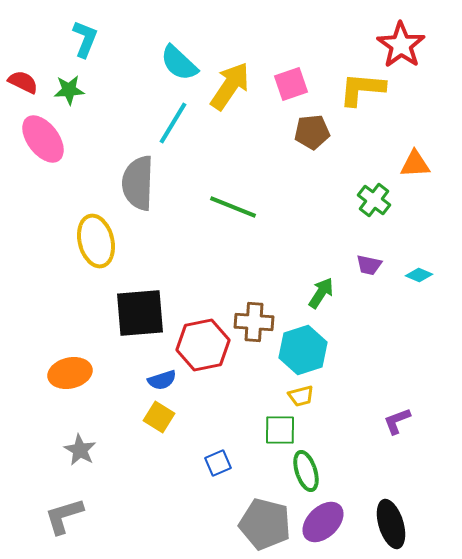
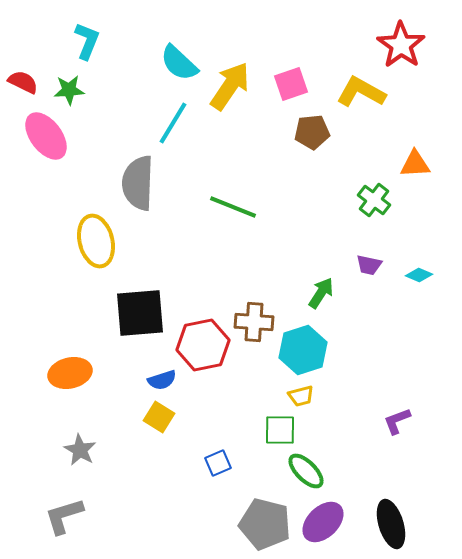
cyan L-shape: moved 2 px right, 2 px down
yellow L-shape: moved 1 px left, 3 px down; rotated 24 degrees clockwise
pink ellipse: moved 3 px right, 3 px up
green ellipse: rotated 27 degrees counterclockwise
